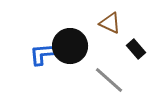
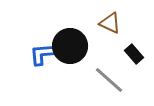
black rectangle: moved 2 px left, 5 px down
